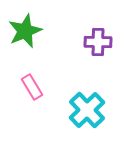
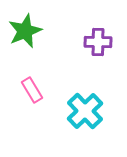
pink rectangle: moved 3 px down
cyan cross: moved 2 px left, 1 px down
